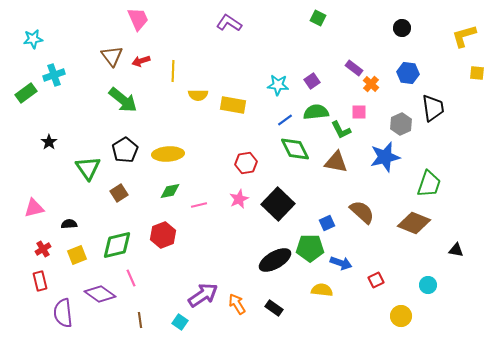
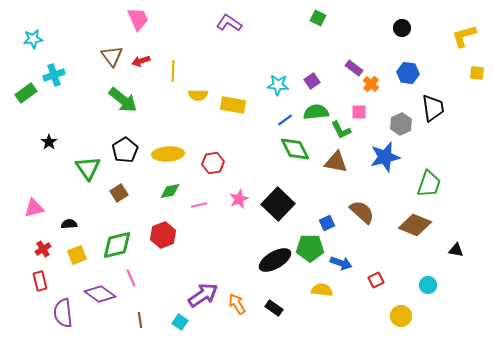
red hexagon at (246, 163): moved 33 px left
brown diamond at (414, 223): moved 1 px right, 2 px down
